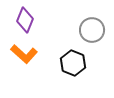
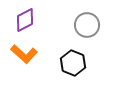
purple diamond: rotated 40 degrees clockwise
gray circle: moved 5 px left, 5 px up
